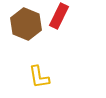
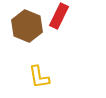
brown hexagon: moved 1 px right, 2 px down
